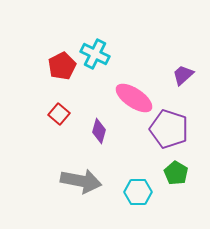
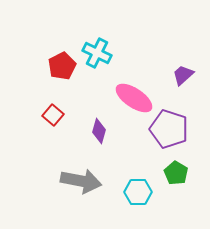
cyan cross: moved 2 px right, 1 px up
red square: moved 6 px left, 1 px down
